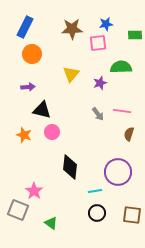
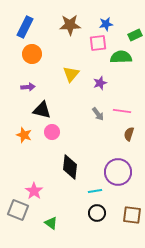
brown star: moved 2 px left, 4 px up
green rectangle: rotated 24 degrees counterclockwise
green semicircle: moved 10 px up
